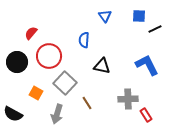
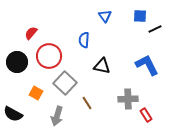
blue square: moved 1 px right
gray arrow: moved 2 px down
